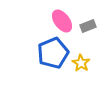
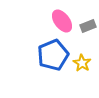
blue pentagon: moved 2 px down
yellow star: moved 1 px right
